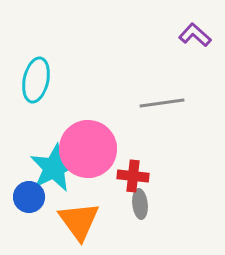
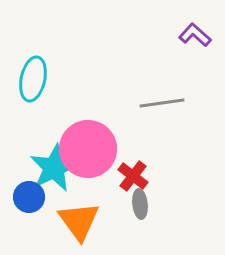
cyan ellipse: moved 3 px left, 1 px up
red cross: rotated 32 degrees clockwise
